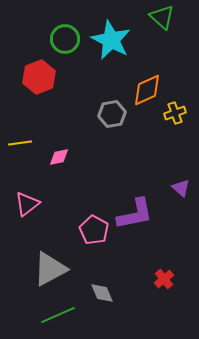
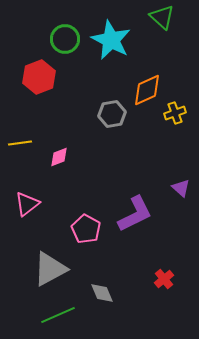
pink diamond: rotated 10 degrees counterclockwise
purple L-shape: rotated 15 degrees counterclockwise
pink pentagon: moved 8 px left, 1 px up
